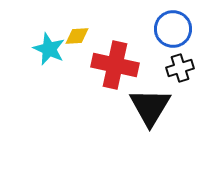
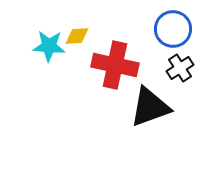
cyan star: moved 3 px up; rotated 20 degrees counterclockwise
black cross: rotated 16 degrees counterclockwise
black triangle: rotated 39 degrees clockwise
